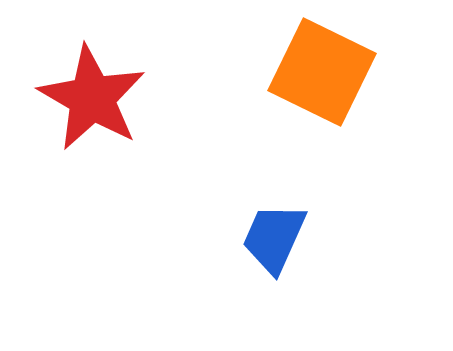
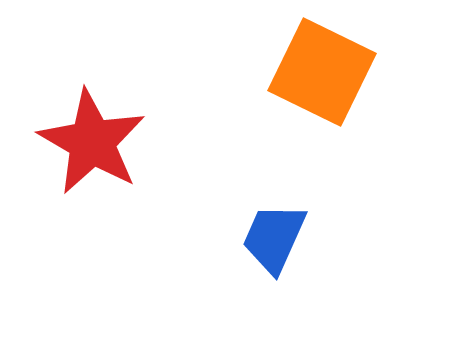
red star: moved 44 px down
